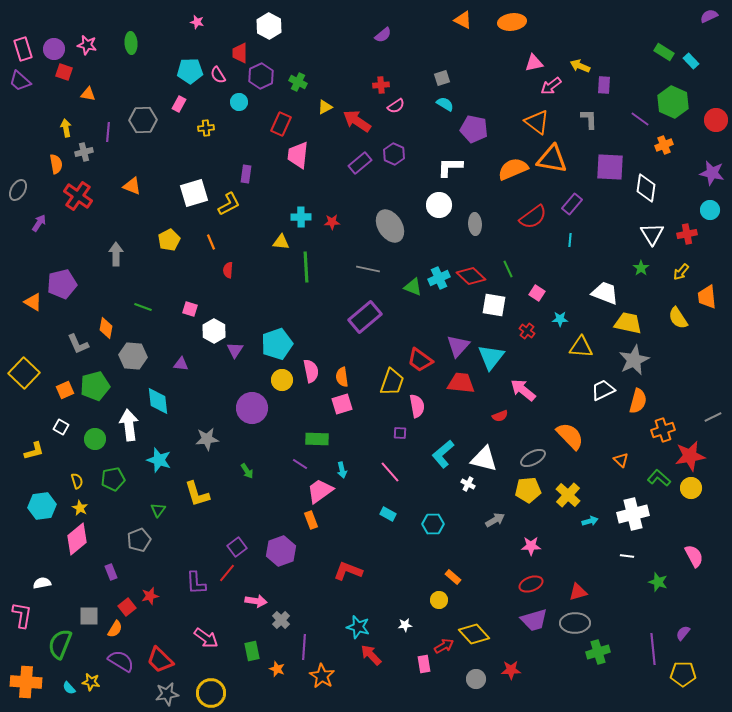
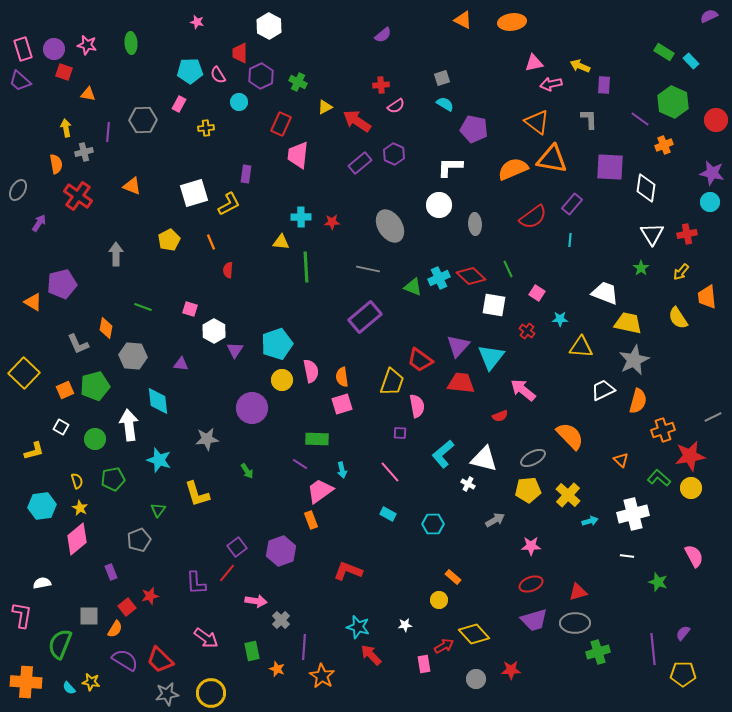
pink arrow at (551, 86): moved 2 px up; rotated 25 degrees clockwise
cyan circle at (710, 210): moved 8 px up
purple semicircle at (121, 661): moved 4 px right, 1 px up
